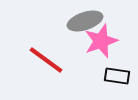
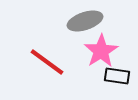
pink star: moved 10 px down; rotated 12 degrees counterclockwise
red line: moved 1 px right, 2 px down
